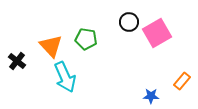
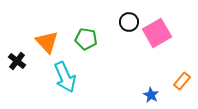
orange triangle: moved 4 px left, 4 px up
blue star: moved 1 px up; rotated 28 degrees clockwise
